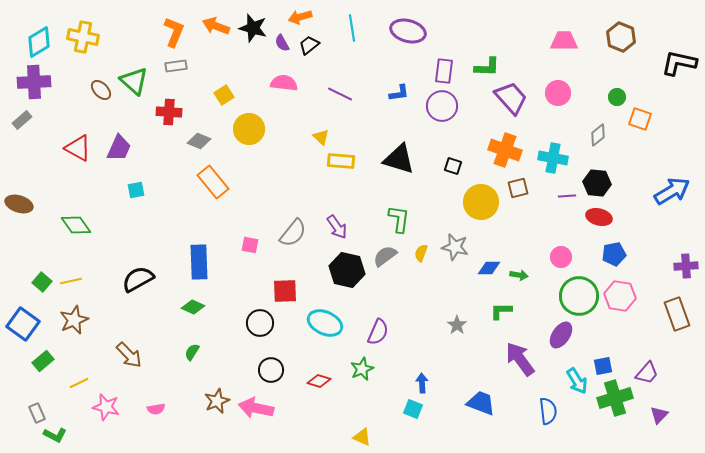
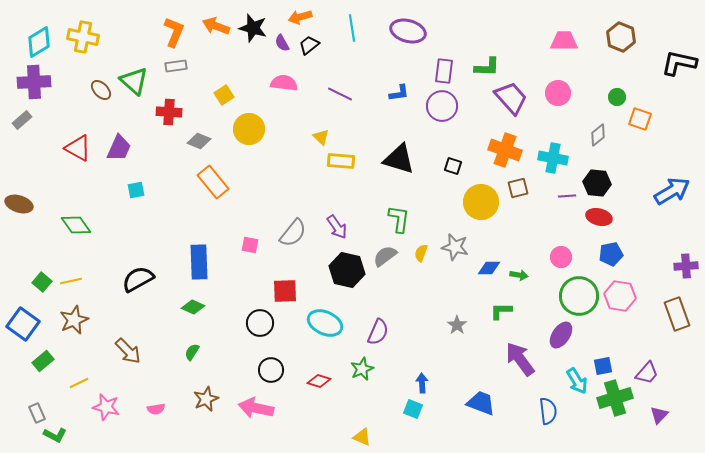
blue pentagon at (614, 254): moved 3 px left
brown arrow at (129, 355): moved 1 px left, 4 px up
brown star at (217, 401): moved 11 px left, 2 px up
